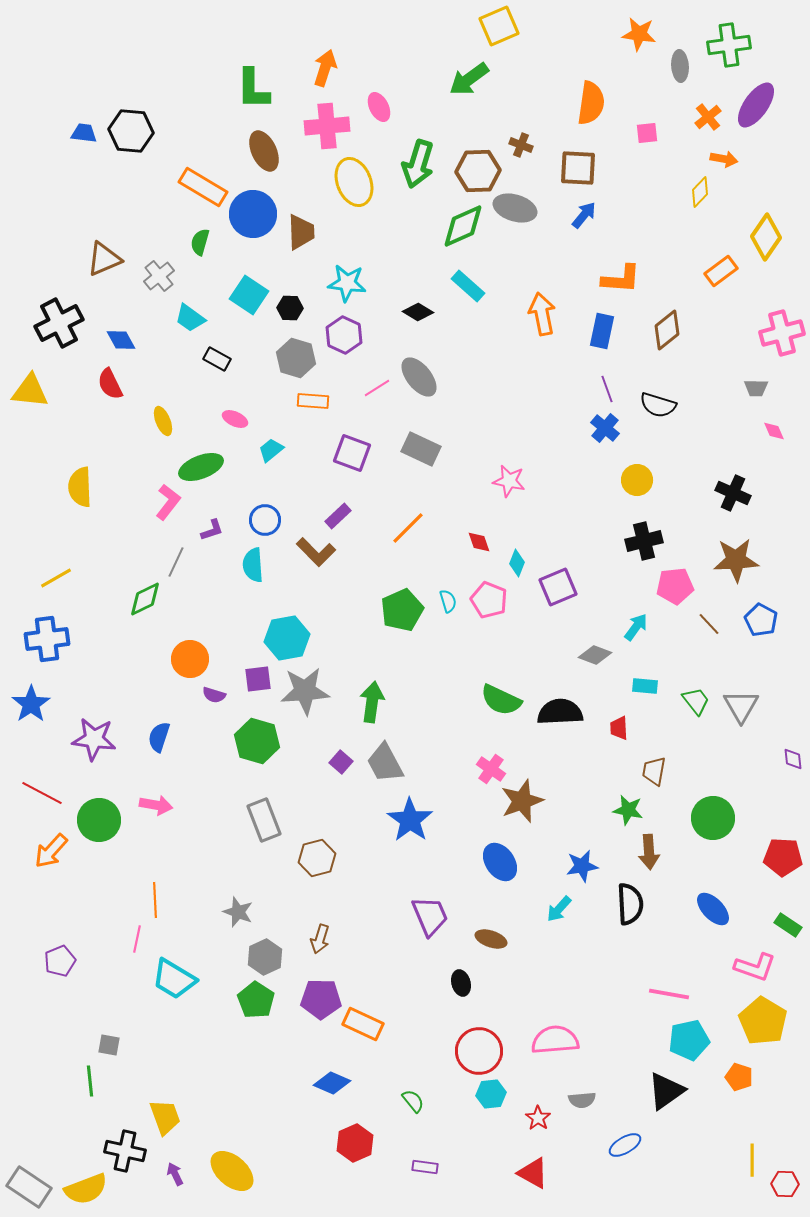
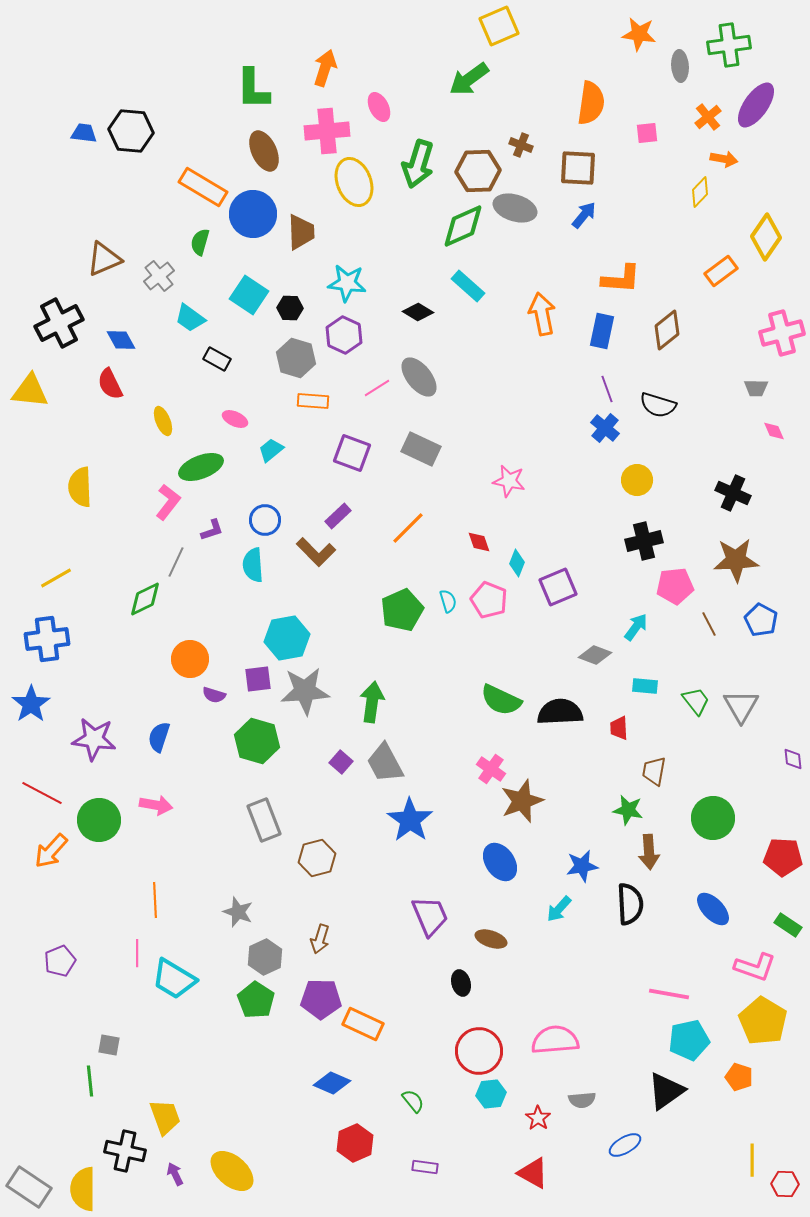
pink cross at (327, 126): moved 5 px down
brown line at (709, 624): rotated 15 degrees clockwise
pink line at (137, 939): moved 14 px down; rotated 12 degrees counterclockwise
yellow semicircle at (86, 1189): moved 3 px left; rotated 111 degrees clockwise
